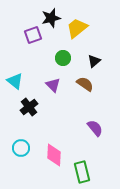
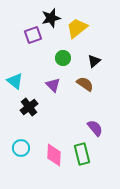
green rectangle: moved 18 px up
